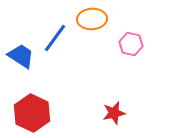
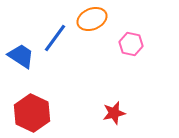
orange ellipse: rotated 20 degrees counterclockwise
